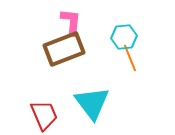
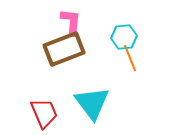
red trapezoid: moved 2 px up
